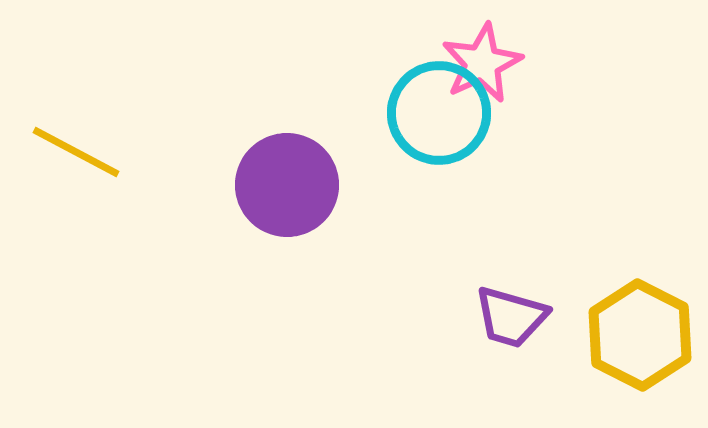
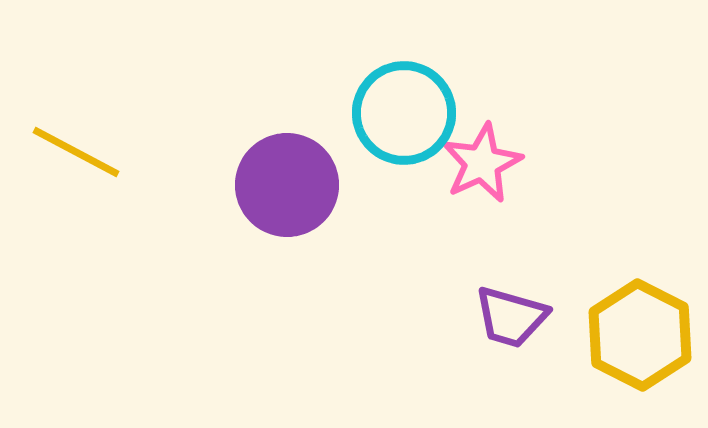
pink star: moved 100 px down
cyan circle: moved 35 px left
